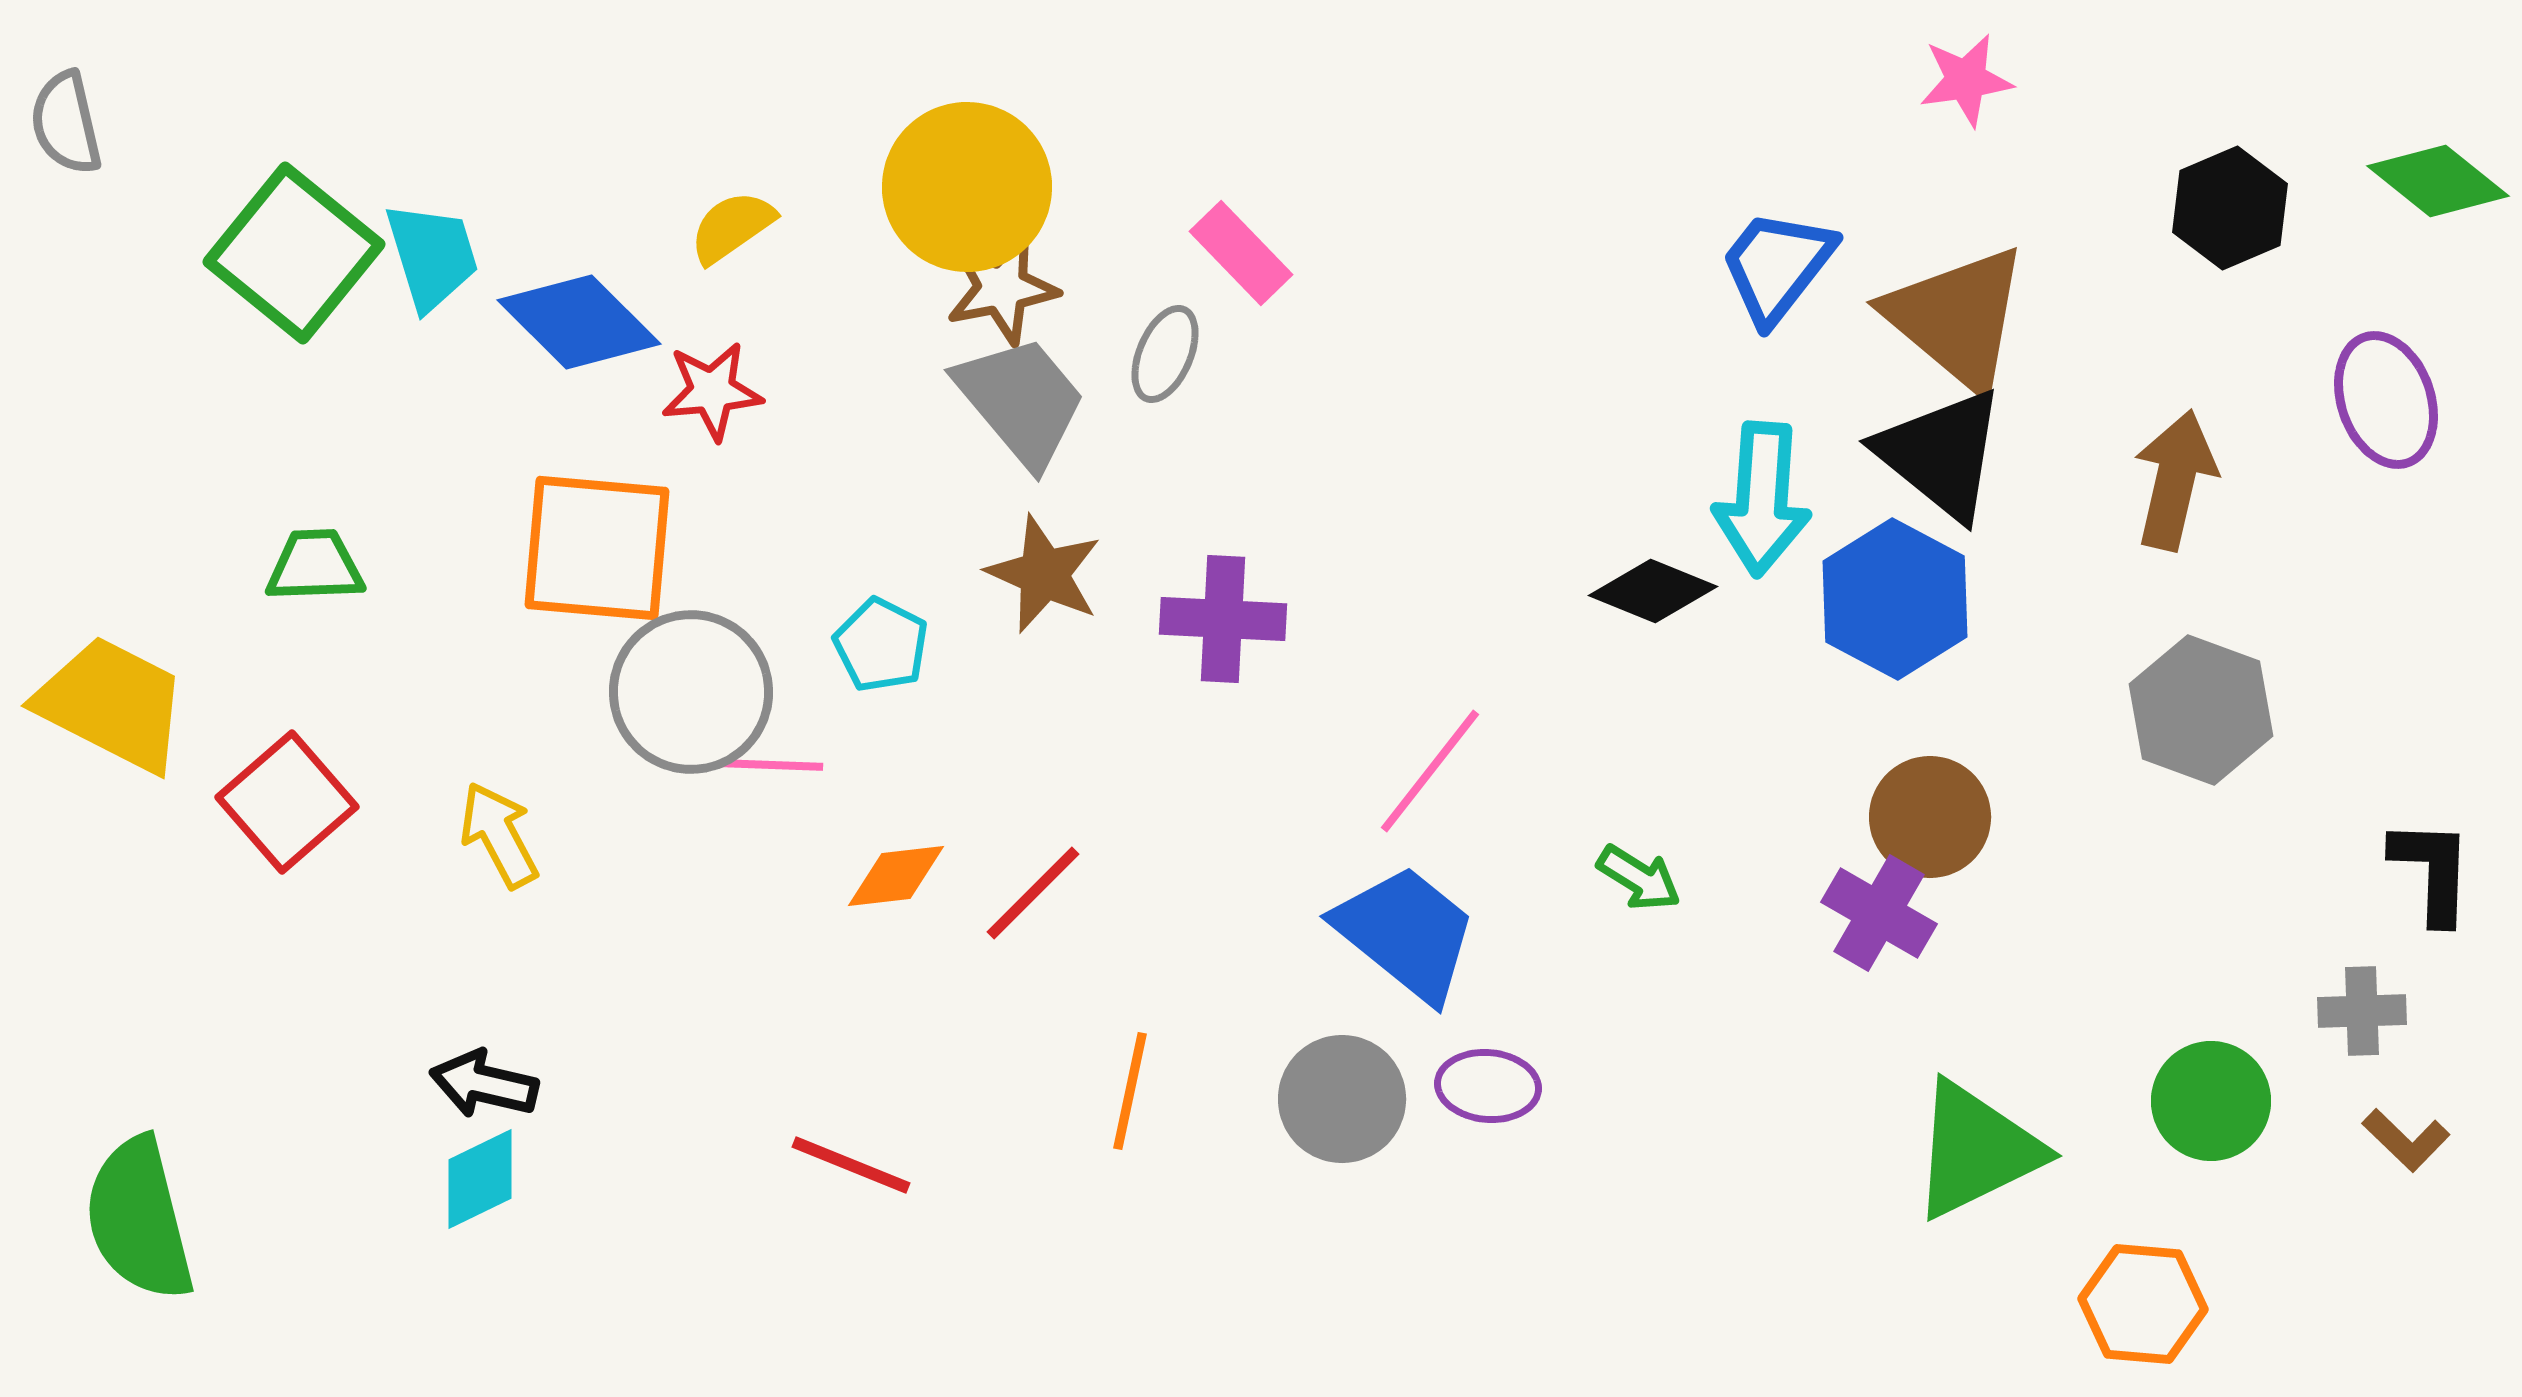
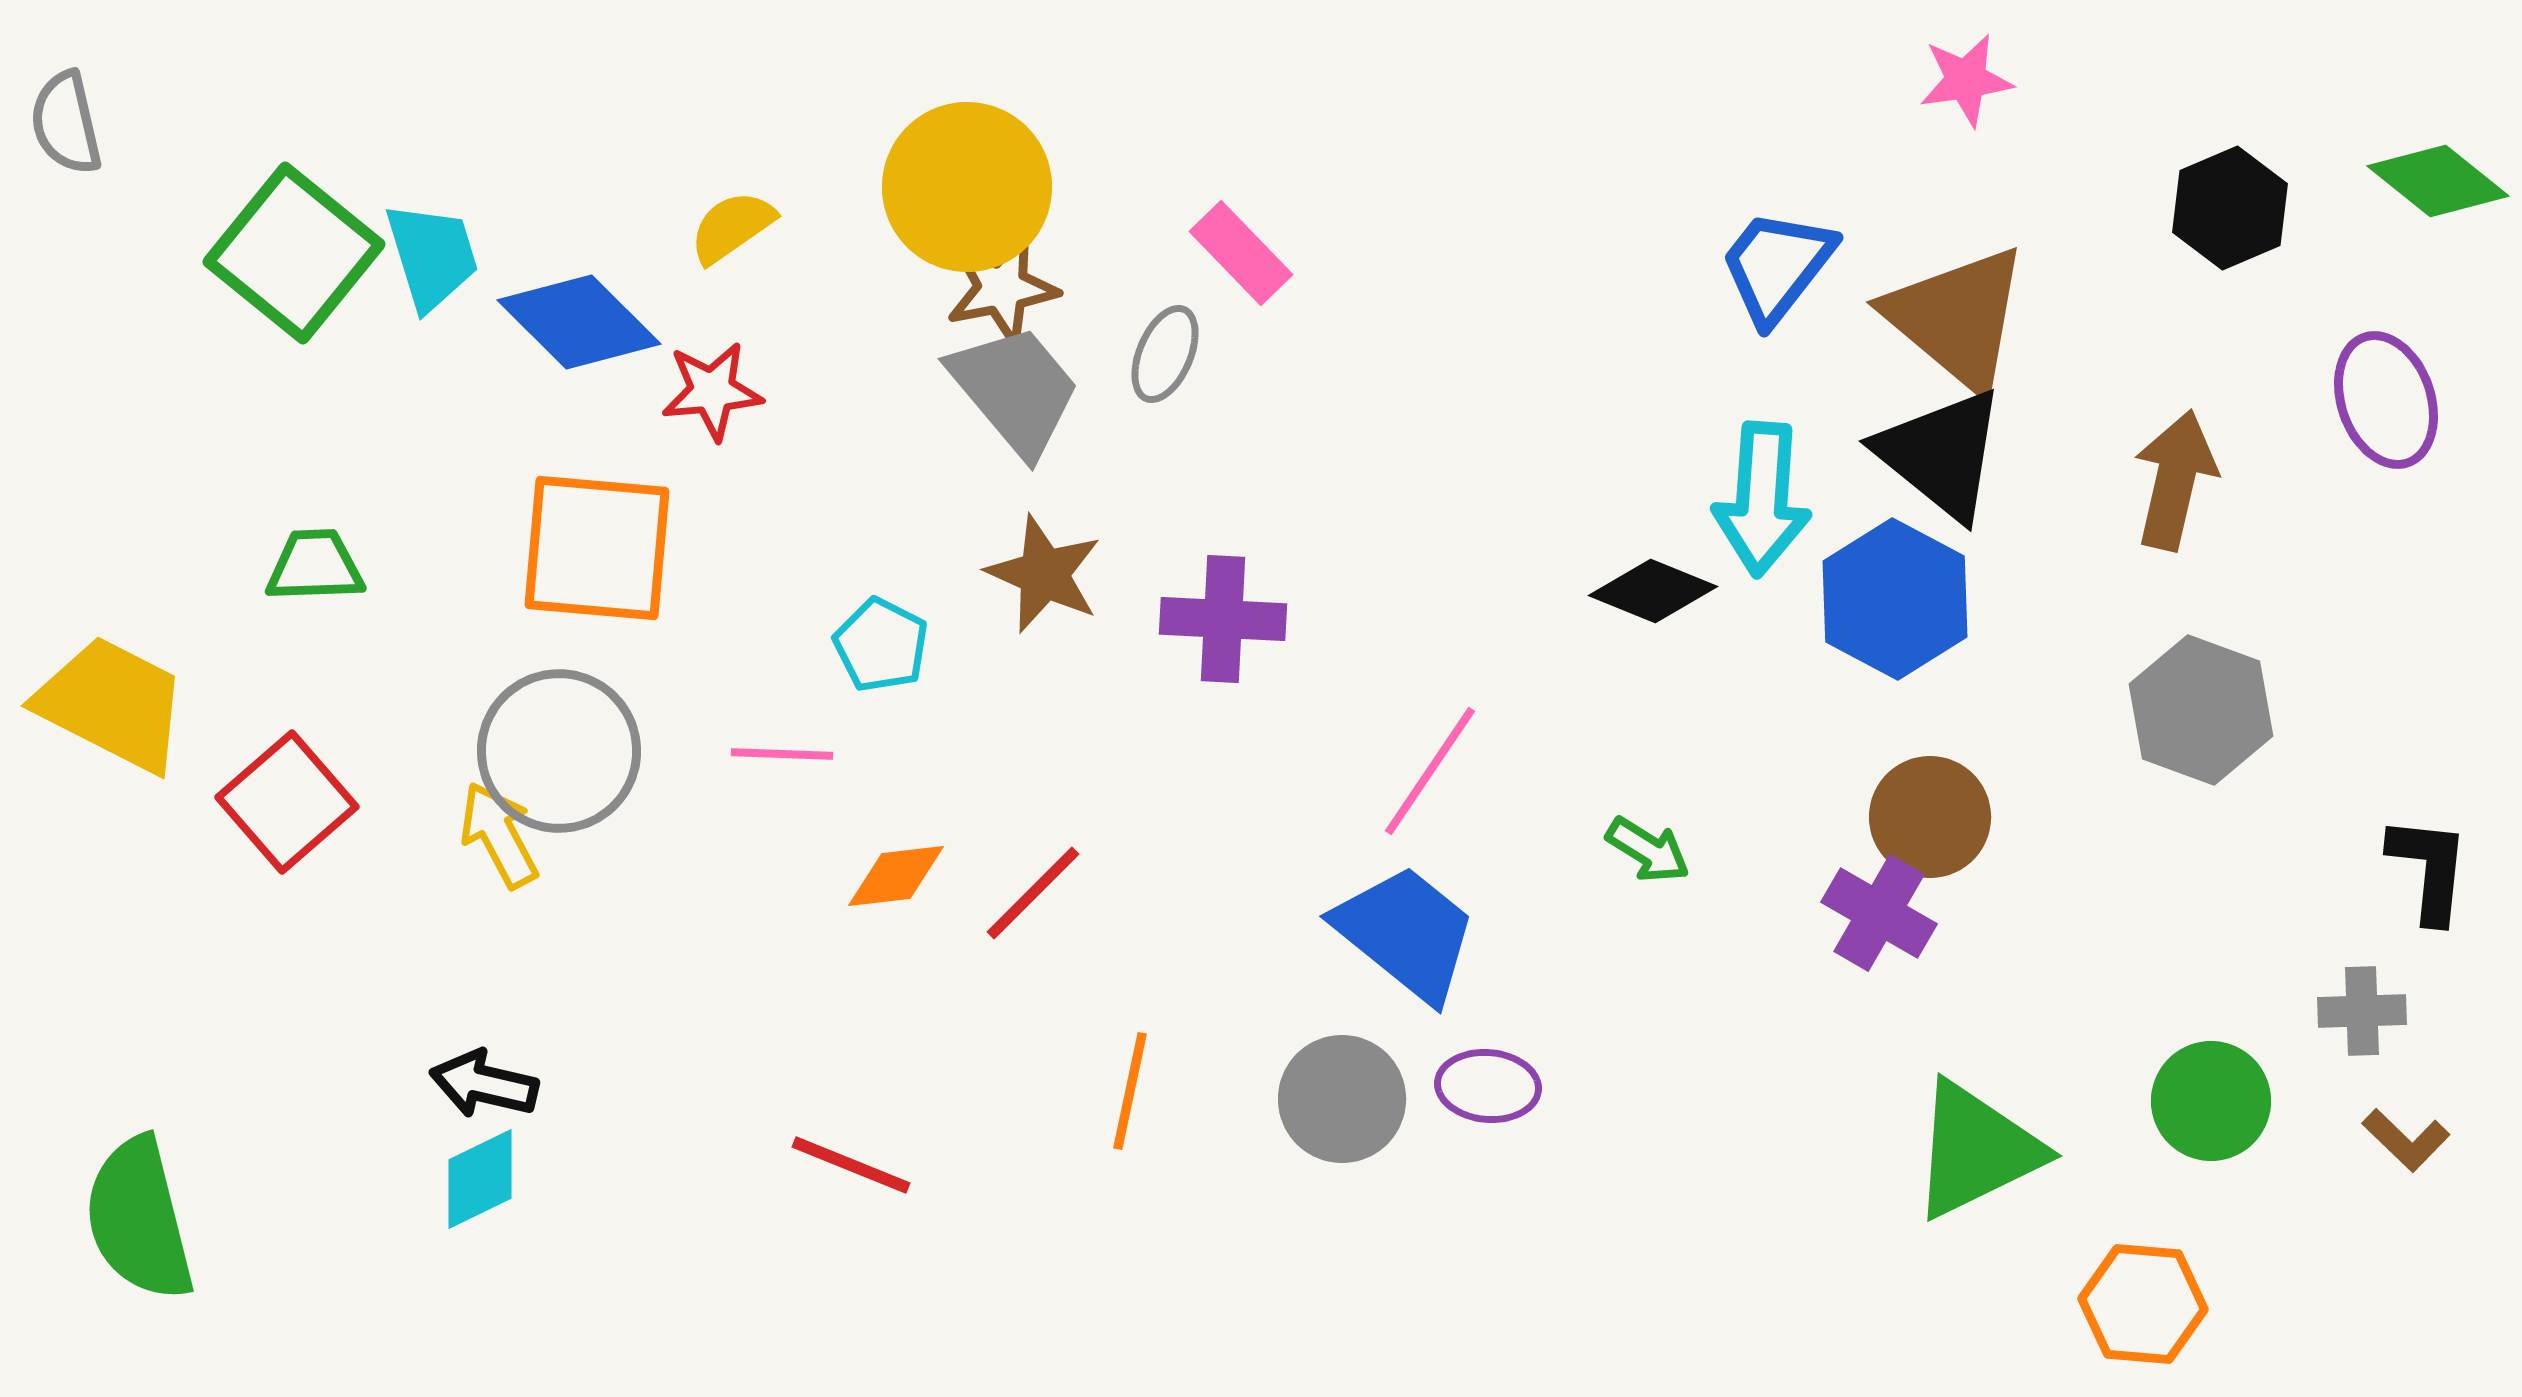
gray trapezoid at (1021, 401): moved 6 px left, 11 px up
gray circle at (691, 692): moved 132 px left, 59 px down
pink line at (772, 765): moved 10 px right, 11 px up
pink line at (1430, 771): rotated 4 degrees counterclockwise
black L-shape at (2432, 871): moved 3 px left, 2 px up; rotated 4 degrees clockwise
green arrow at (1639, 878): moved 9 px right, 28 px up
